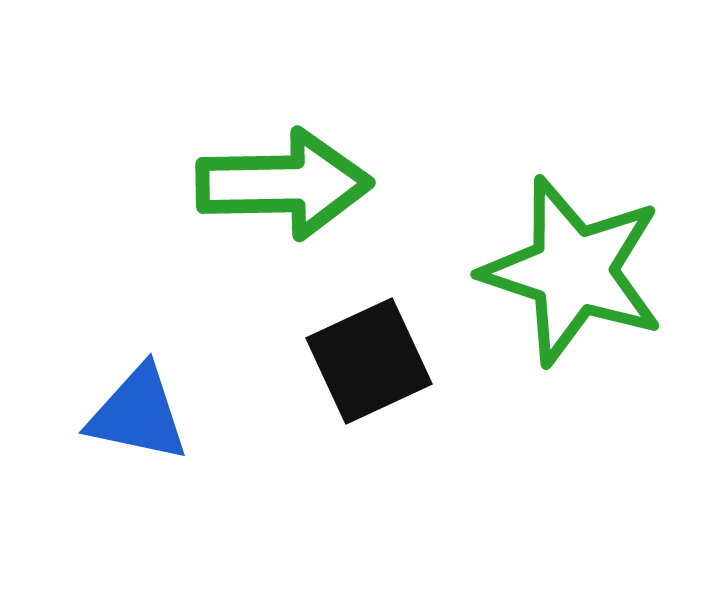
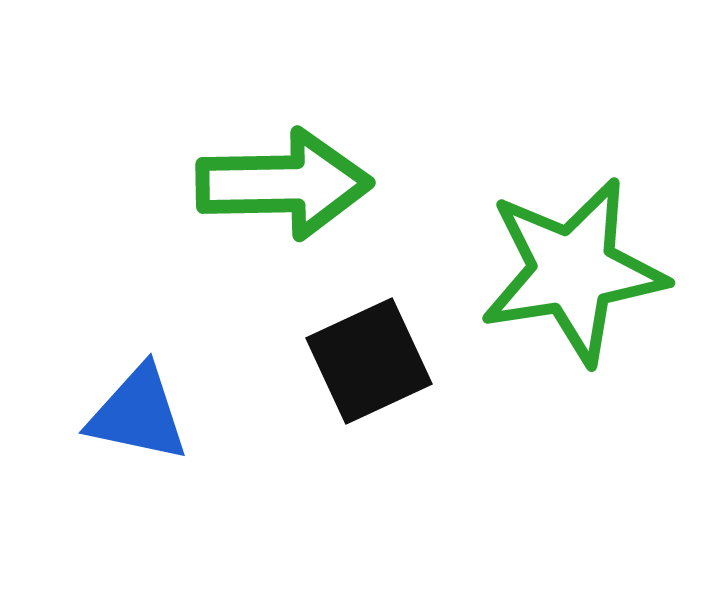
green star: rotated 27 degrees counterclockwise
